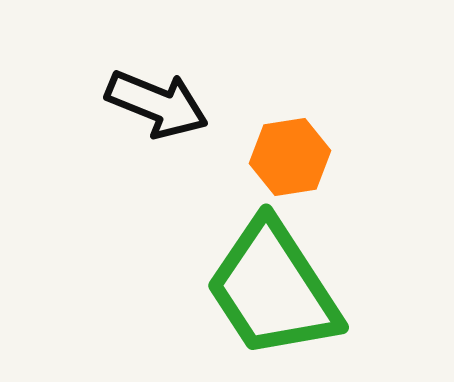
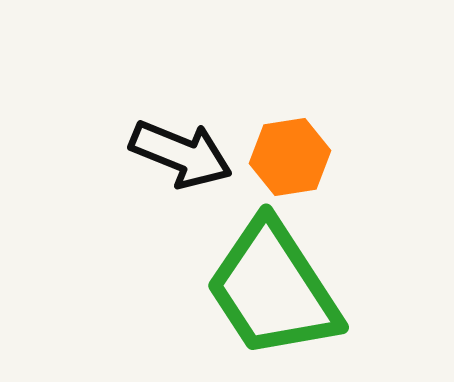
black arrow: moved 24 px right, 50 px down
